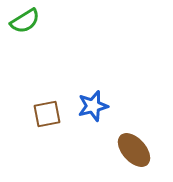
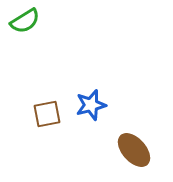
blue star: moved 2 px left, 1 px up
